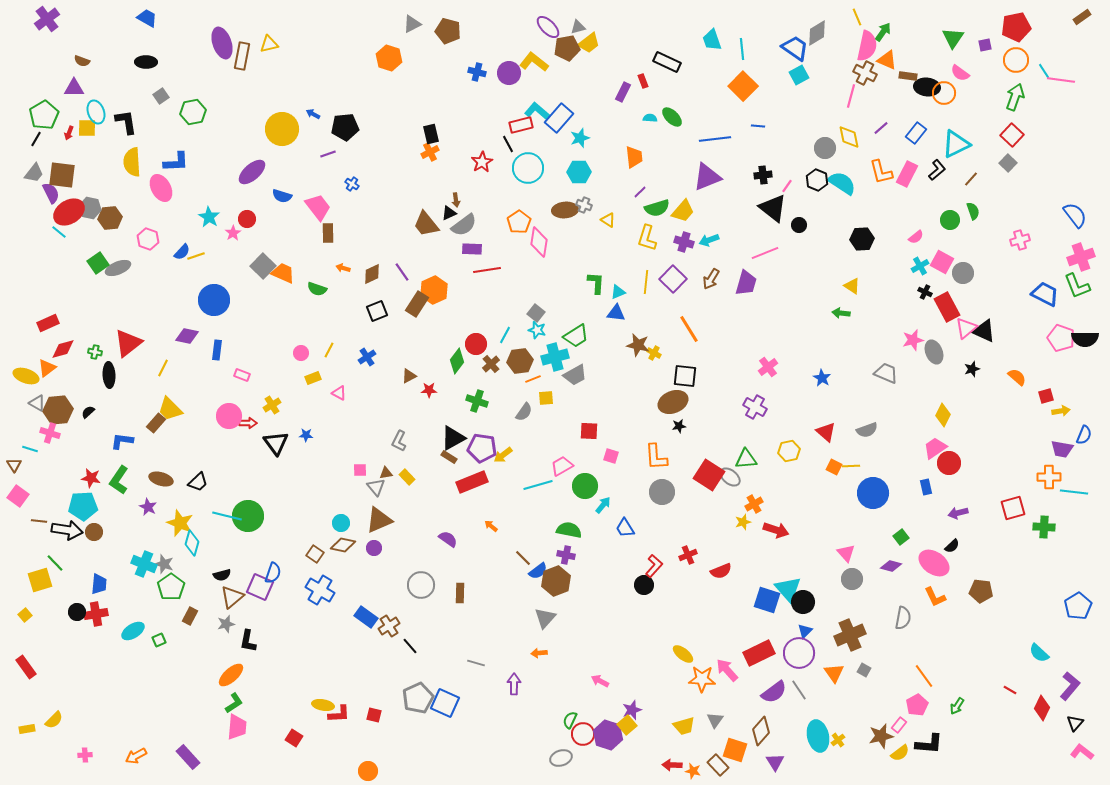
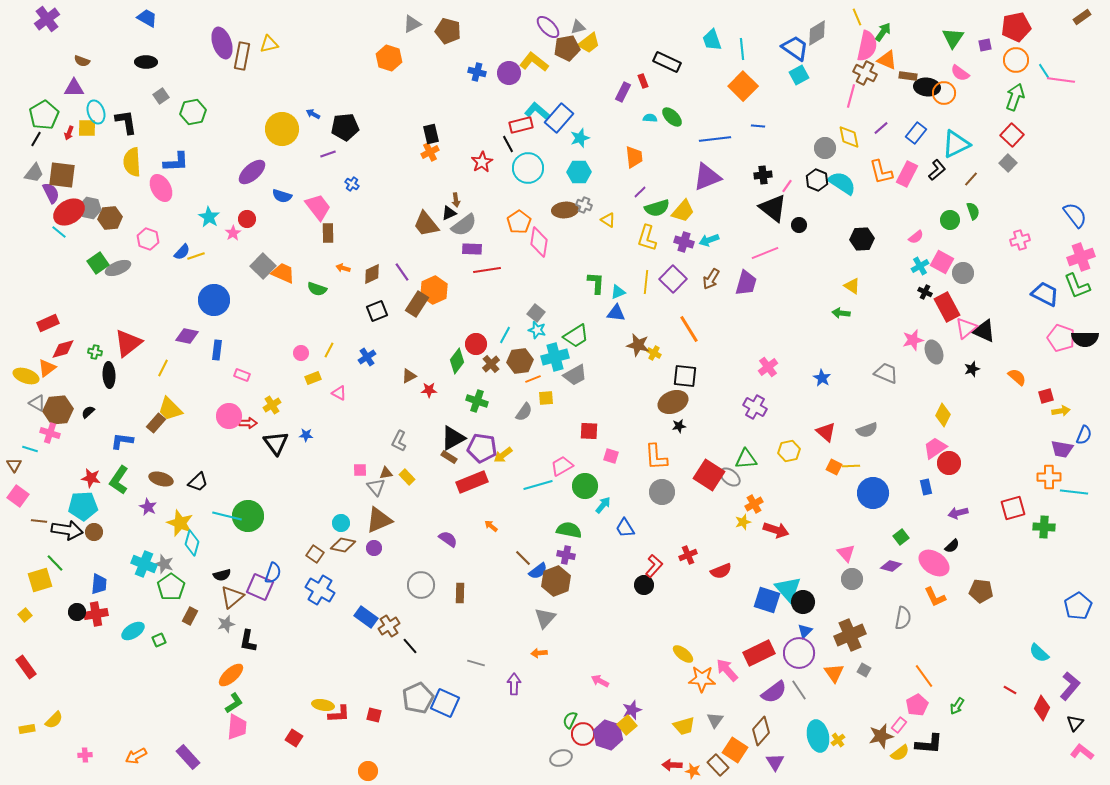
orange square at (735, 750): rotated 15 degrees clockwise
